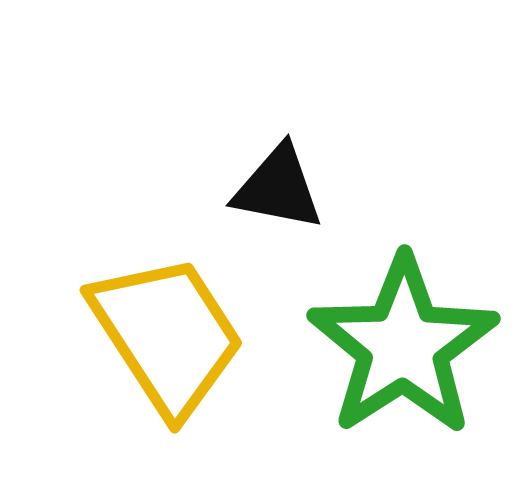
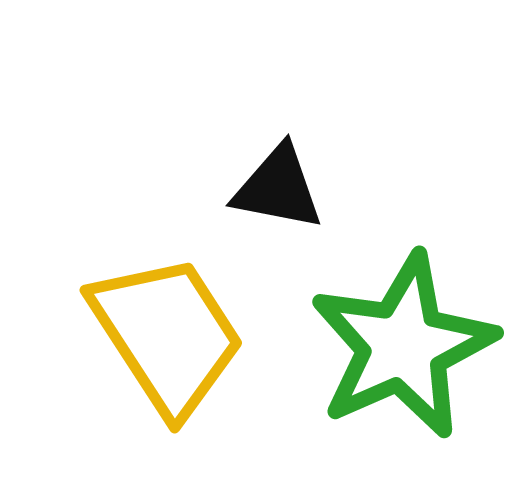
green star: rotated 9 degrees clockwise
